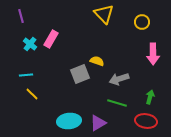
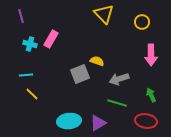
cyan cross: rotated 24 degrees counterclockwise
pink arrow: moved 2 px left, 1 px down
green arrow: moved 1 px right, 2 px up; rotated 40 degrees counterclockwise
